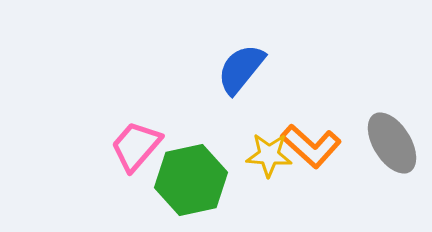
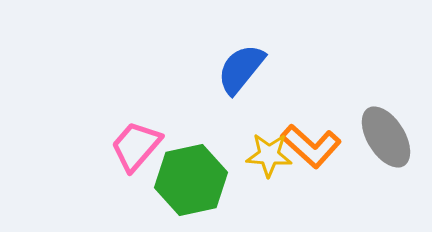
gray ellipse: moved 6 px left, 6 px up
